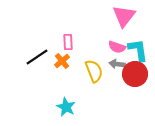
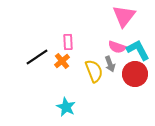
cyan L-shape: rotated 20 degrees counterclockwise
gray arrow: moved 7 px left; rotated 119 degrees counterclockwise
